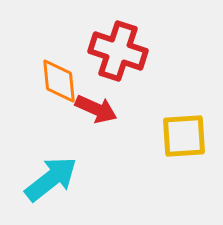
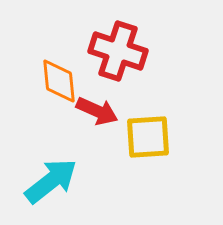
red arrow: moved 1 px right, 2 px down
yellow square: moved 36 px left, 1 px down
cyan arrow: moved 2 px down
